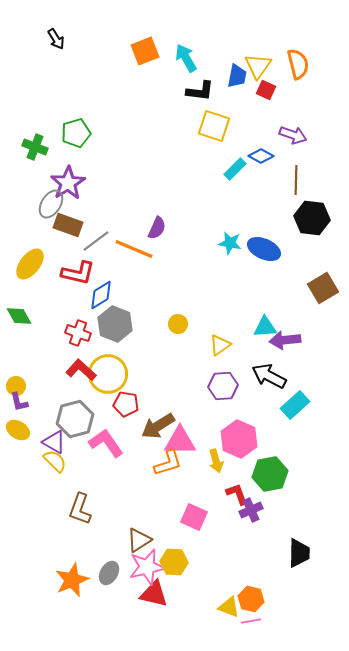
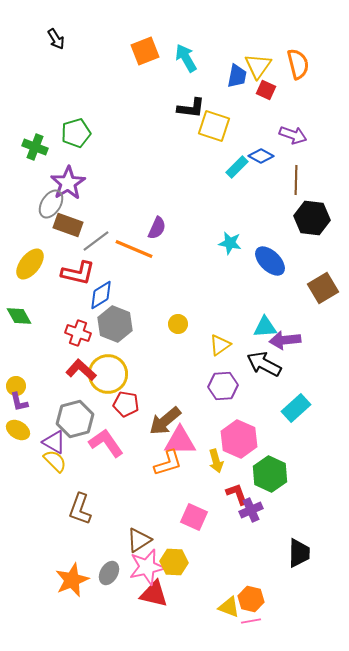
black L-shape at (200, 91): moved 9 px left, 17 px down
cyan rectangle at (235, 169): moved 2 px right, 2 px up
blue ellipse at (264, 249): moved 6 px right, 12 px down; rotated 20 degrees clockwise
black arrow at (269, 376): moved 5 px left, 12 px up
cyan rectangle at (295, 405): moved 1 px right, 3 px down
brown arrow at (158, 426): moved 7 px right, 5 px up; rotated 8 degrees counterclockwise
green hexagon at (270, 474): rotated 24 degrees counterclockwise
